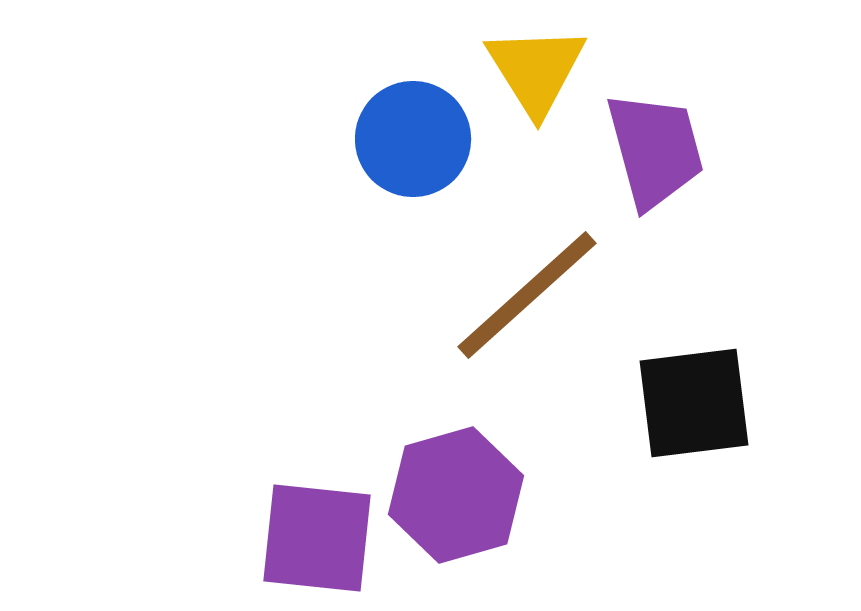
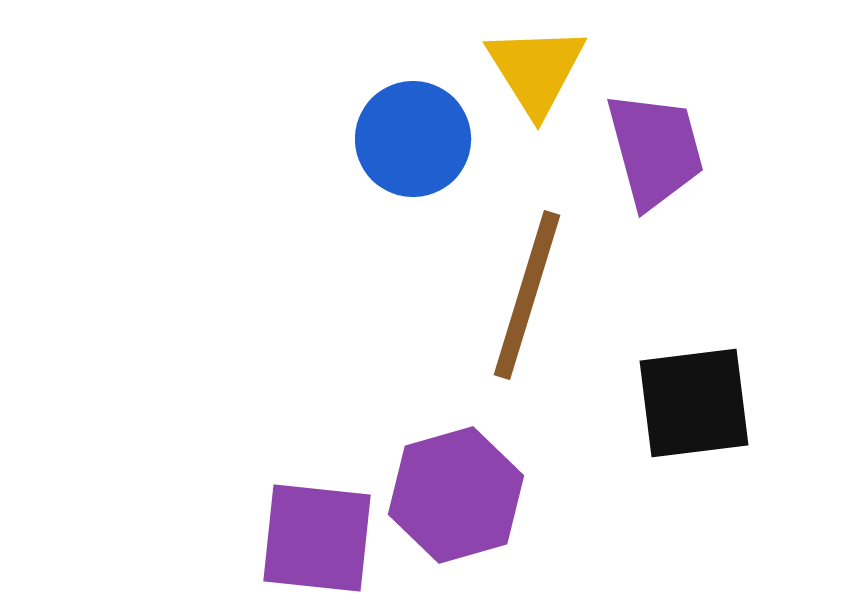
brown line: rotated 31 degrees counterclockwise
